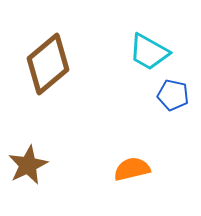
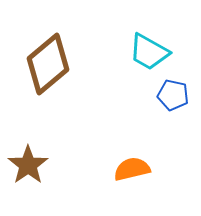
brown star: rotated 9 degrees counterclockwise
